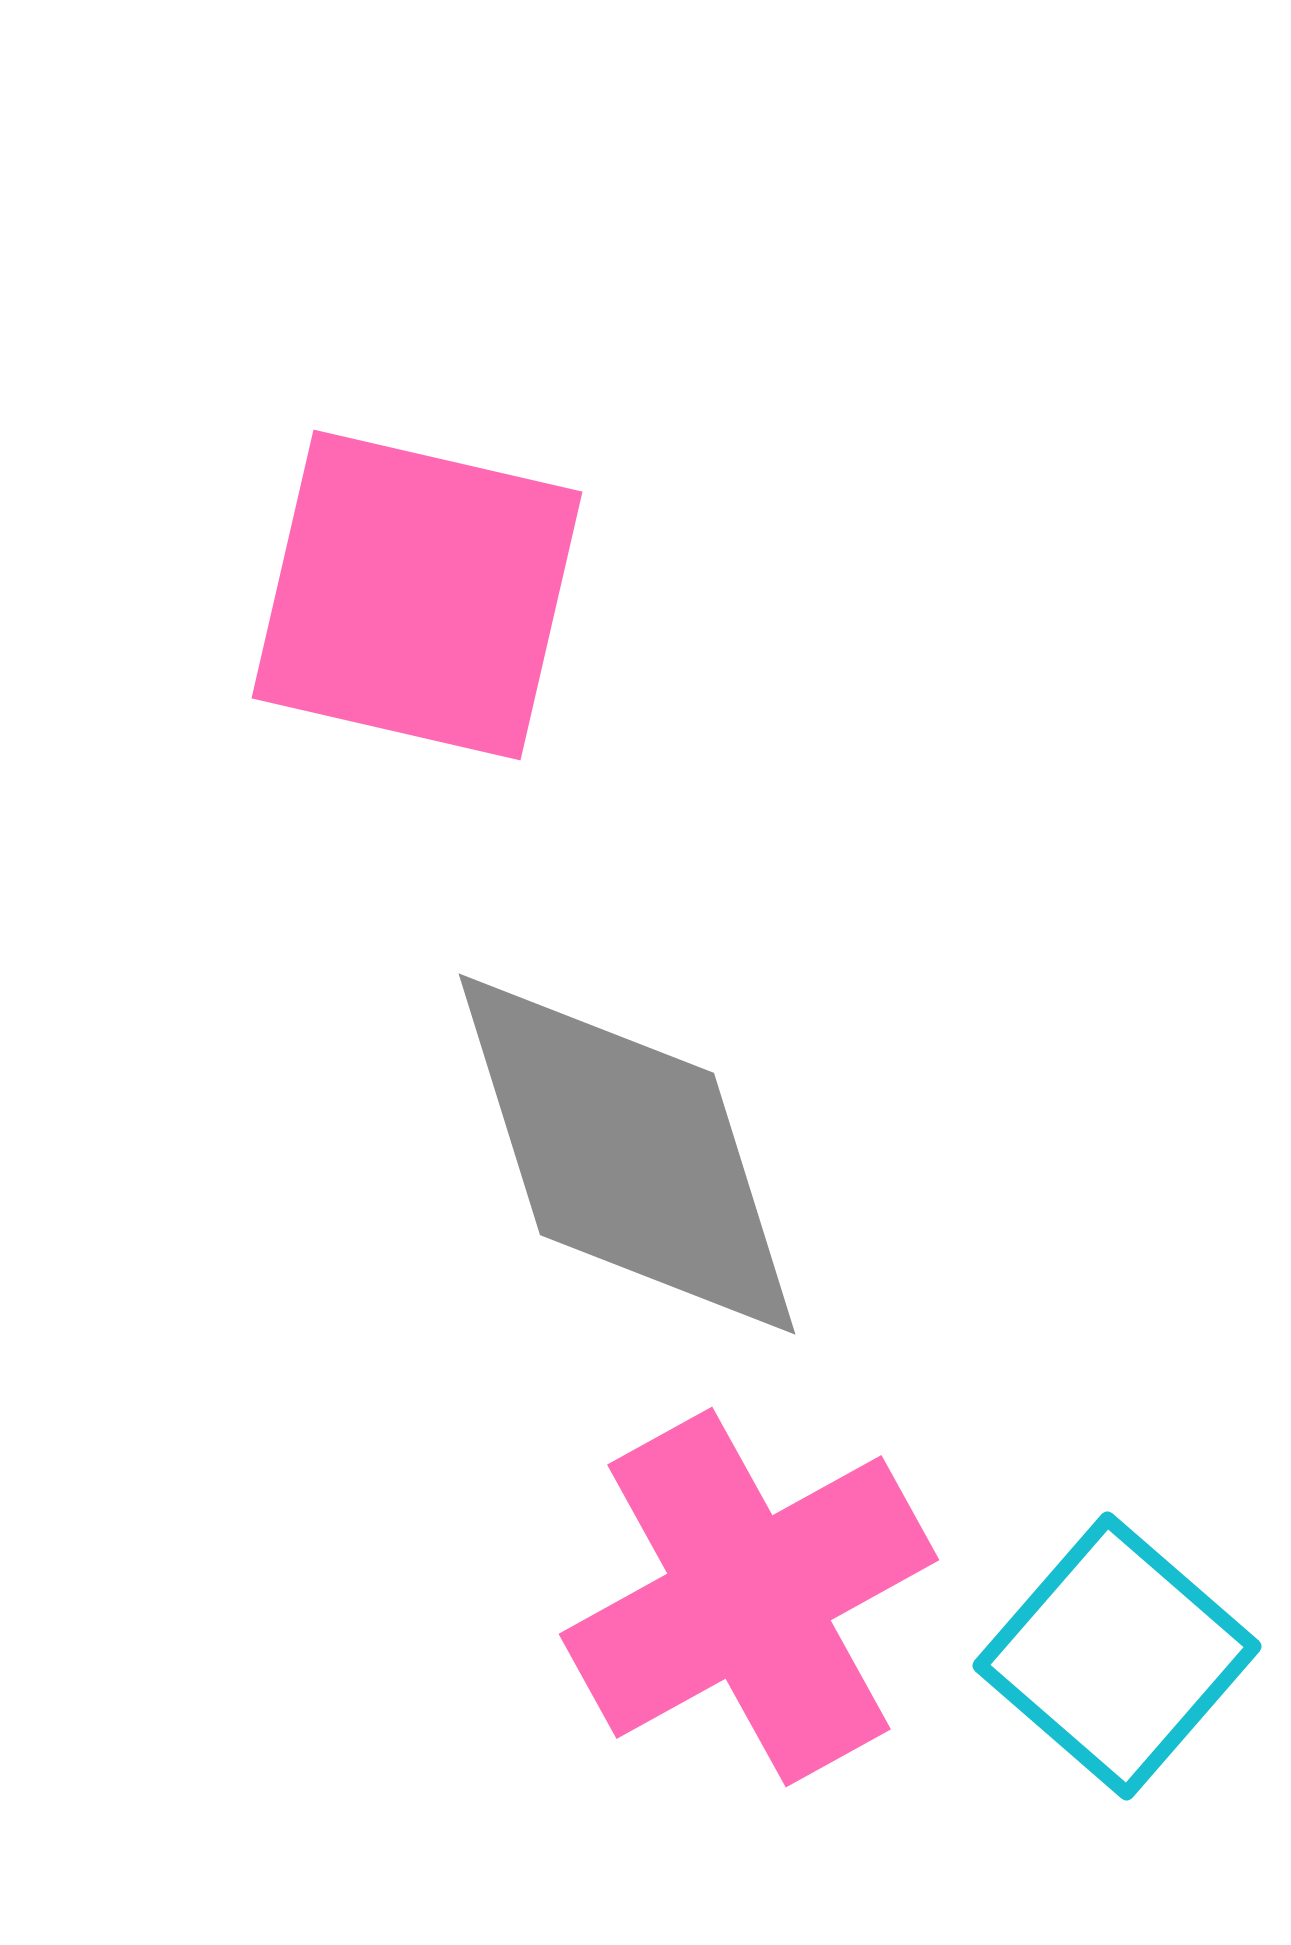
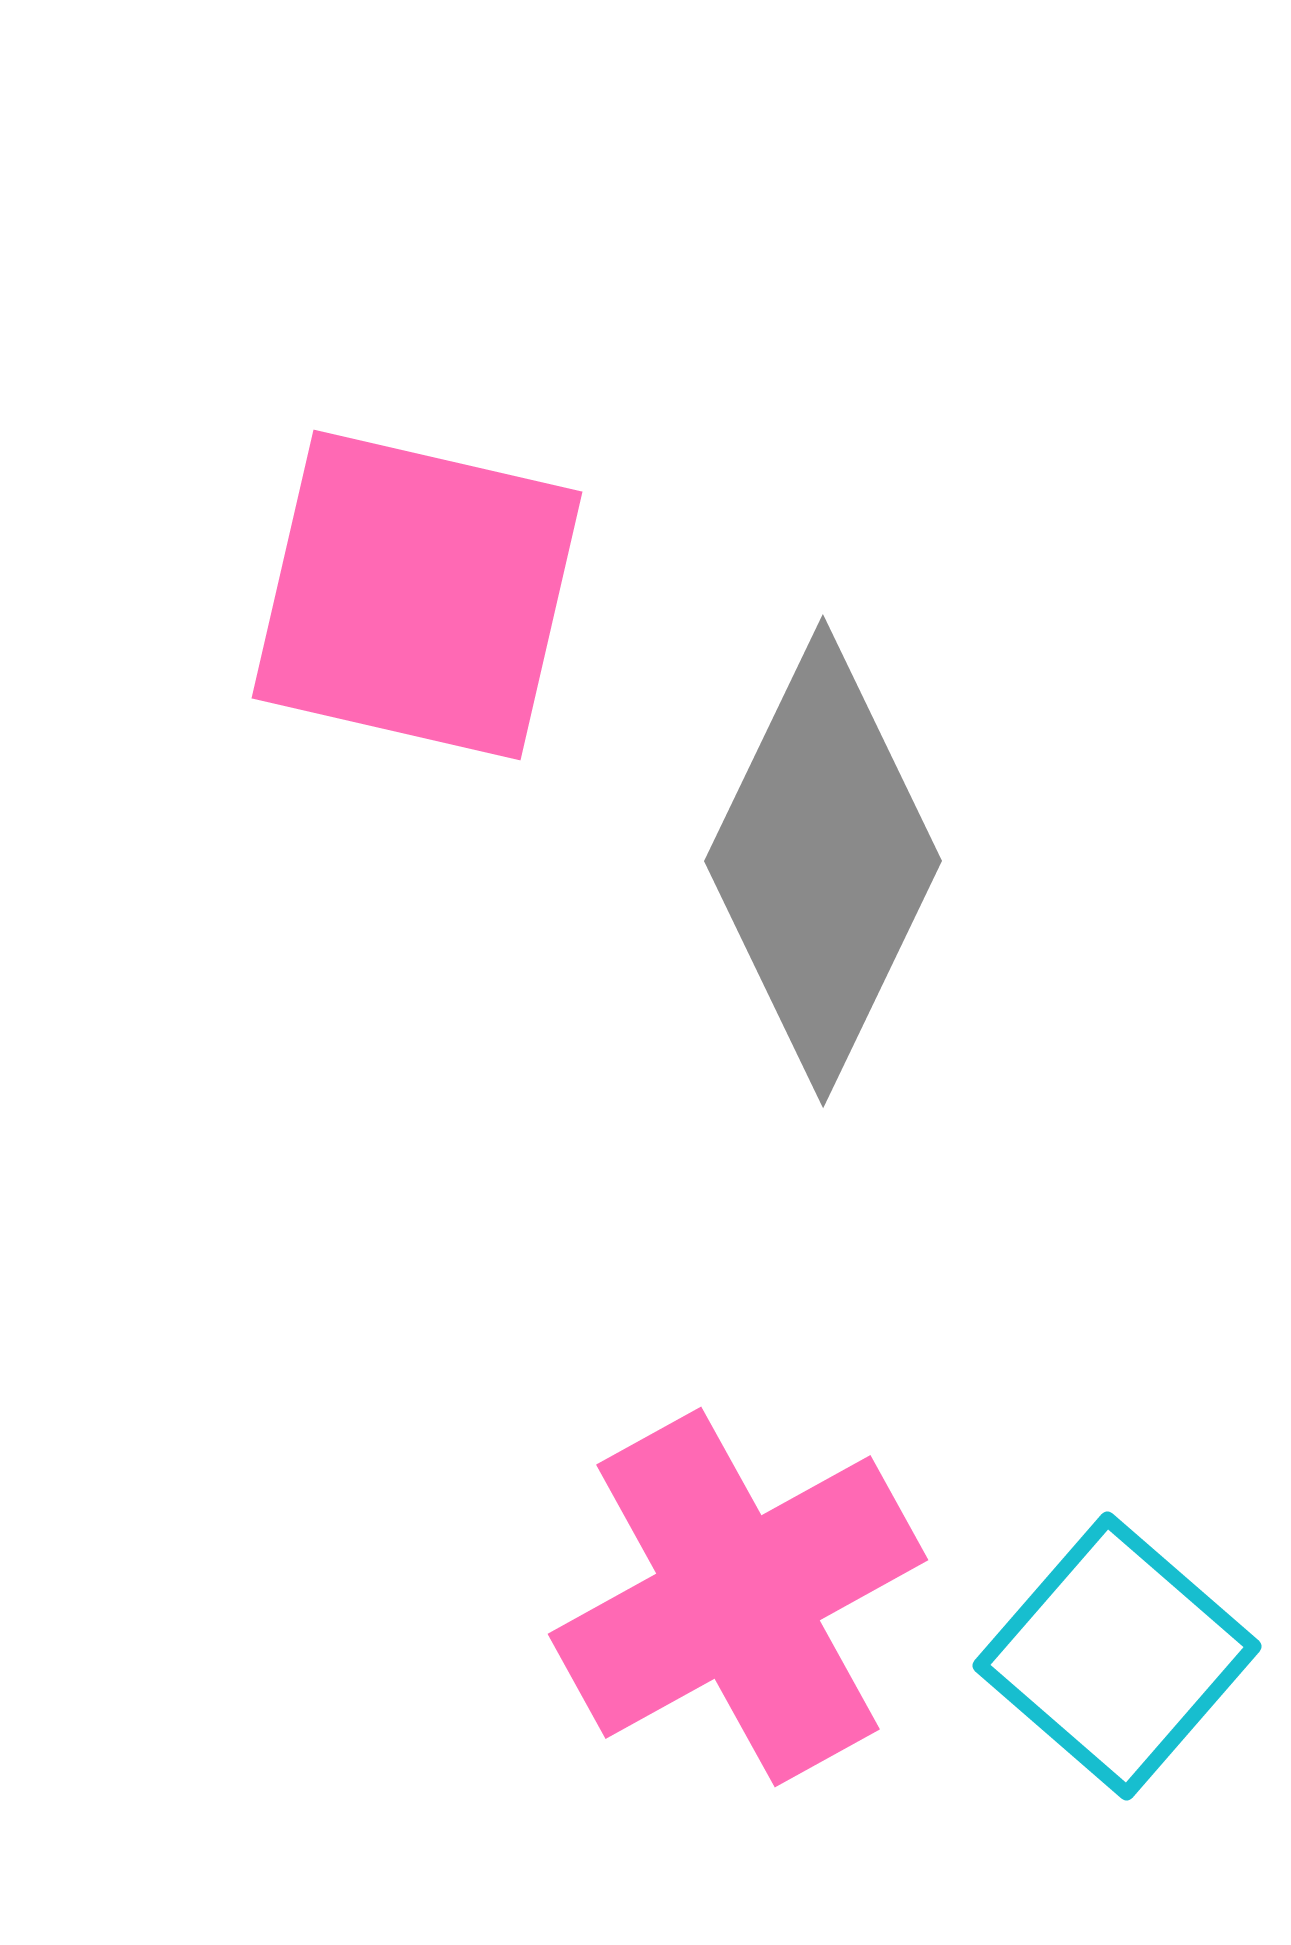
gray diamond: moved 196 px right, 293 px up; rotated 43 degrees clockwise
pink cross: moved 11 px left
